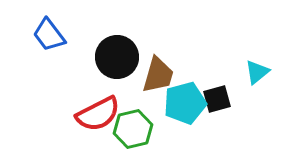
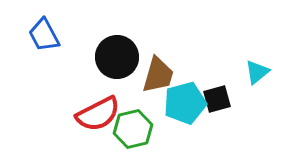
blue trapezoid: moved 5 px left; rotated 9 degrees clockwise
